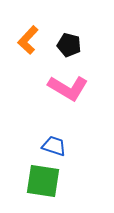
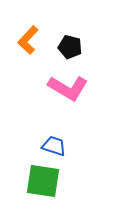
black pentagon: moved 1 px right, 2 px down
